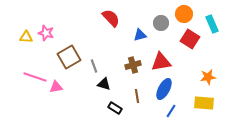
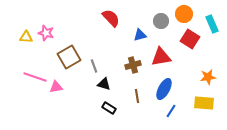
gray circle: moved 2 px up
red triangle: moved 5 px up
black rectangle: moved 6 px left
